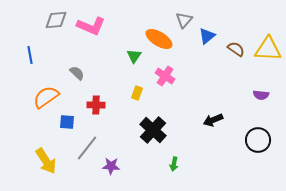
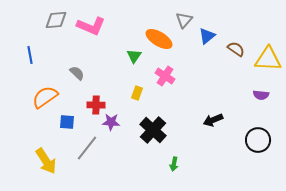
yellow triangle: moved 10 px down
orange semicircle: moved 1 px left
purple star: moved 44 px up
